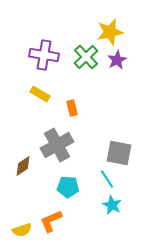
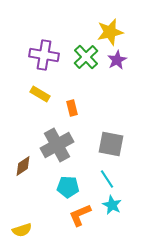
gray square: moved 8 px left, 9 px up
orange L-shape: moved 29 px right, 6 px up
